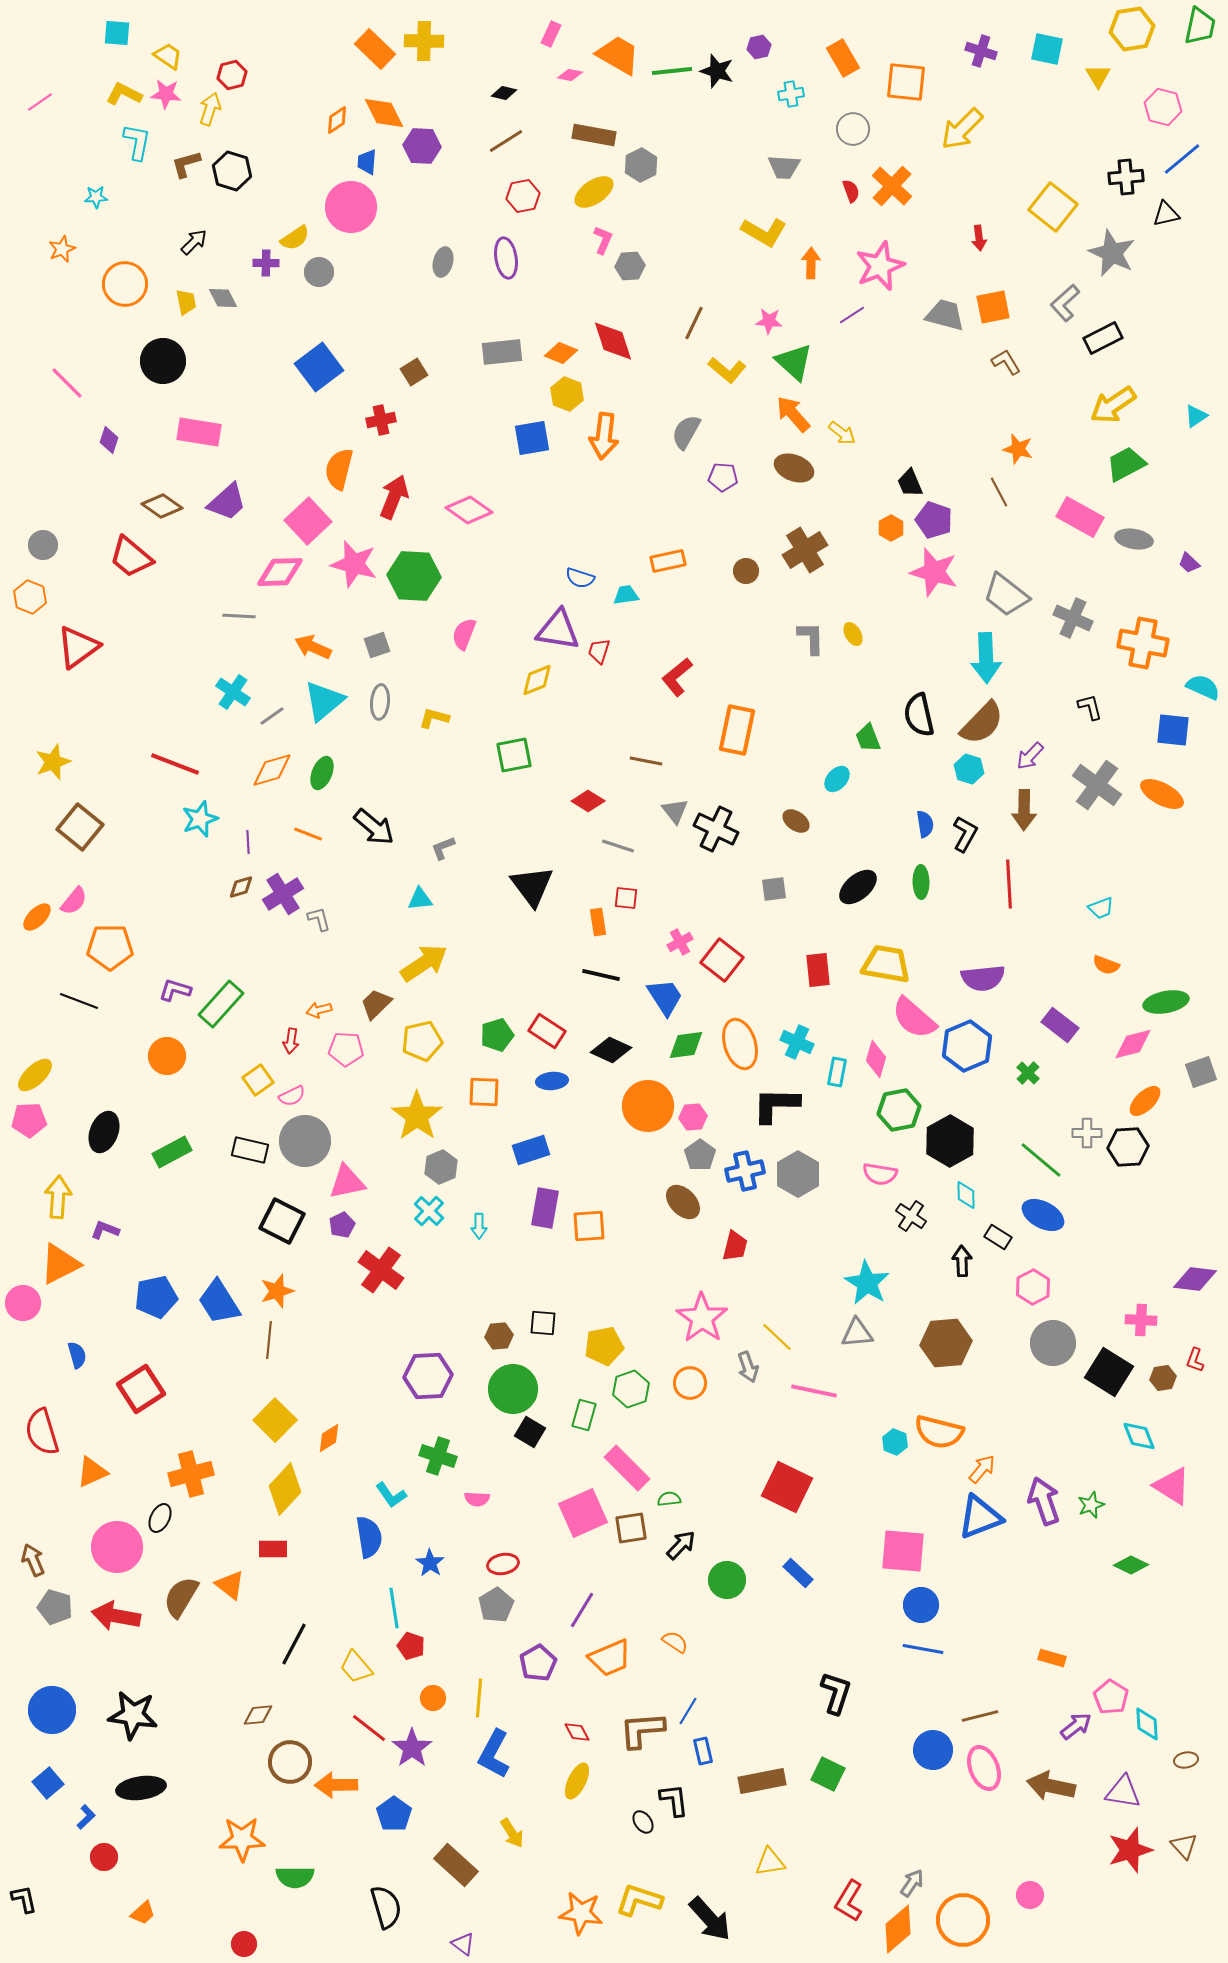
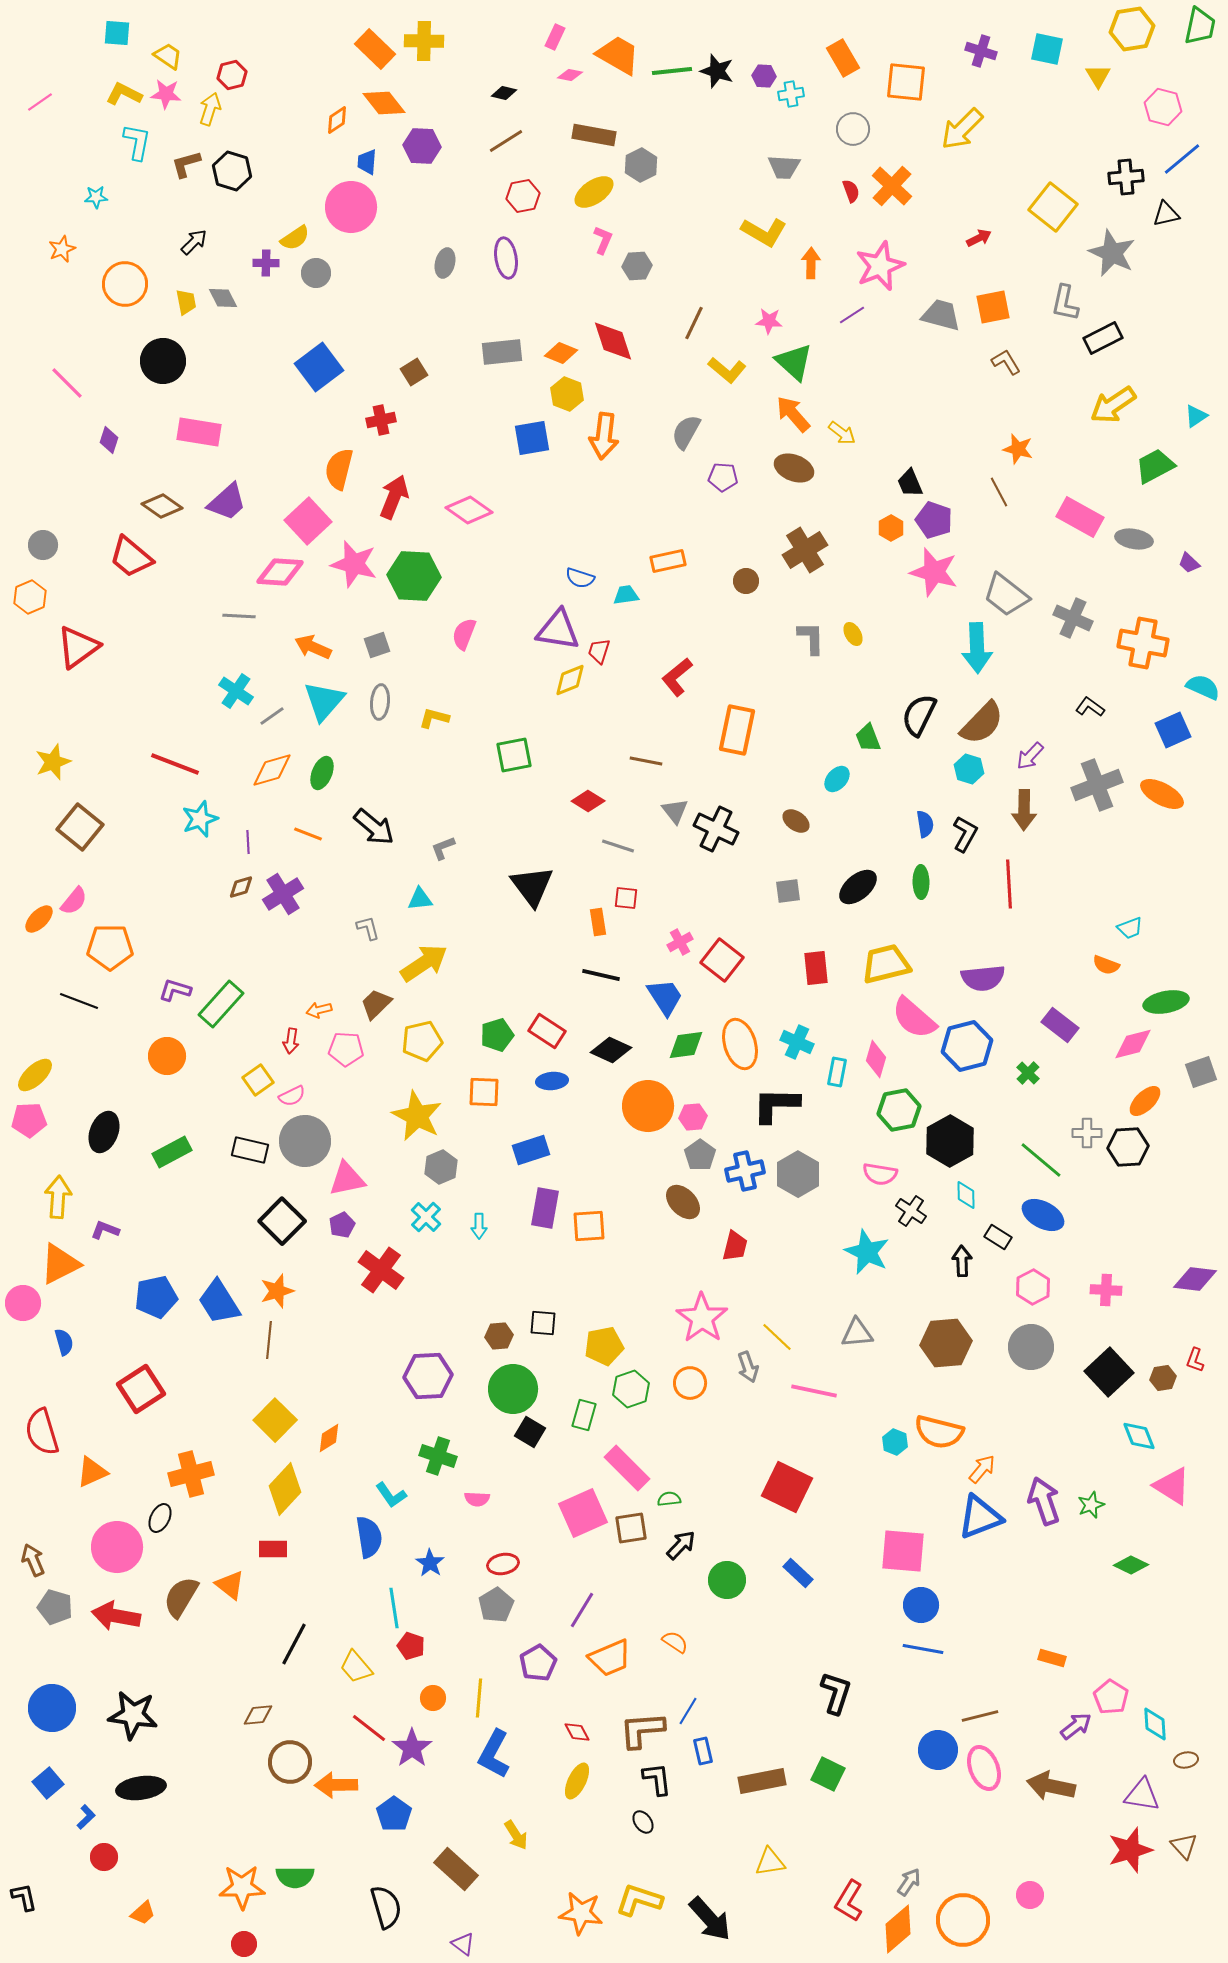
pink rectangle at (551, 34): moved 4 px right, 3 px down
purple hexagon at (759, 47): moved 5 px right, 29 px down; rotated 15 degrees clockwise
orange diamond at (384, 113): moved 10 px up; rotated 12 degrees counterclockwise
red arrow at (979, 238): rotated 110 degrees counterclockwise
gray ellipse at (443, 262): moved 2 px right, 1 px down
gray hexagon at (630, 266): moved 7 px right
gray circle at (319, 272): moved 3 px left, 1 px down
gray L-shape at (1065, 303): rotated 36 degrees counterclockwise
gray trapezoid at (945, 315): moved 4 px left
green trapezoid at (1126, 464): moved 29 px right, 2 px down
brown circle at (746, 571): moved 10 px down
pink diamond at (280, 572): rotated 6 degrees clockwise
orange hexagon at (30, 597): rotated 16 degrees clockwise
cyan arrow at (986, 658): moved 9 px left, 10 px up
yellow diamond at (537, 680): moved 33 px right
cyan cross at (233, 692): moved 3 px right, 1 px up
cyan triangle at (324, 701): rotated 9 degrees counterclockwise
black L-shape at (1090, 707): rotated 40 degrees counterclockwise
black semicircle at (919, 715): rotated 39 degrees clockwise
blue square at (1173, 730): rotated 30 degrees counterclockwise
gray cross at (1097, 785): rotated 33 degrees clockwise
gray square at (774, 889): moved 14 px right, 2 px down
cyan trapezoid at (1101, 908): moved 29 px right, 20 px down
orange ellipse at (37, 917): moved 2 px right, 2 px down
gray L-shape at (319, 919): moved 49 px right, 9 px down
yellow trapezoid at (886, 964): rotated 24 degrees counterclockwise
red rectangle at (818, 970): moved 2 px left, 2 px up
blue hexagon at (967, 1046): rotated 9 degrees clockwise
yellow star at (417, 1116): rotated 9 degrees counterclockwise
pink triangle at (347, 1182): moved 3 px up
cyan cross at (429, 1211): moved 3 px left, 6 px down
black cross at (911, 1216): moved 5 px up
black square at (282, 1221): rotated 18 degrees clockwise
cyan star at (867, 1283): moved 31 px up; rotated 6 degrees counterclockwise
pink cross at (1141, 1320): moved 35 px left, 30 px up
gray circle at (1053, 1343): moved 22 px left, 4 px down
blue semicircle at (77, 1355): moved 13 px left, 13 px up
black square at (1109, 1372): rotated 15 degrees clockwise
blue circle at (52, 1710): moved 2 px up
cyan diamond at (1147, 1724): moved 8 px right
blue circle at (933, 1750): moved 5 px right
purple triangle at (1123, 1792): moved 19 px right, 3 px down
black L-shape at (674, 1800): moved 17 px left, 21 px up
yellow arrow at (512, 1833): moved 4 px right, 2 px down
orange star at (242, 1839): moved 48 px down
brown rectangle at (456, 1865): moved 4 px down
gray arrow at (912, 1883): moved 3 px left, 1 px up
black L-shape at (24, 1899): moved 2 px up
